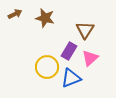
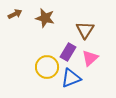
purple rectangle: moved 1 px left, 1 px down
